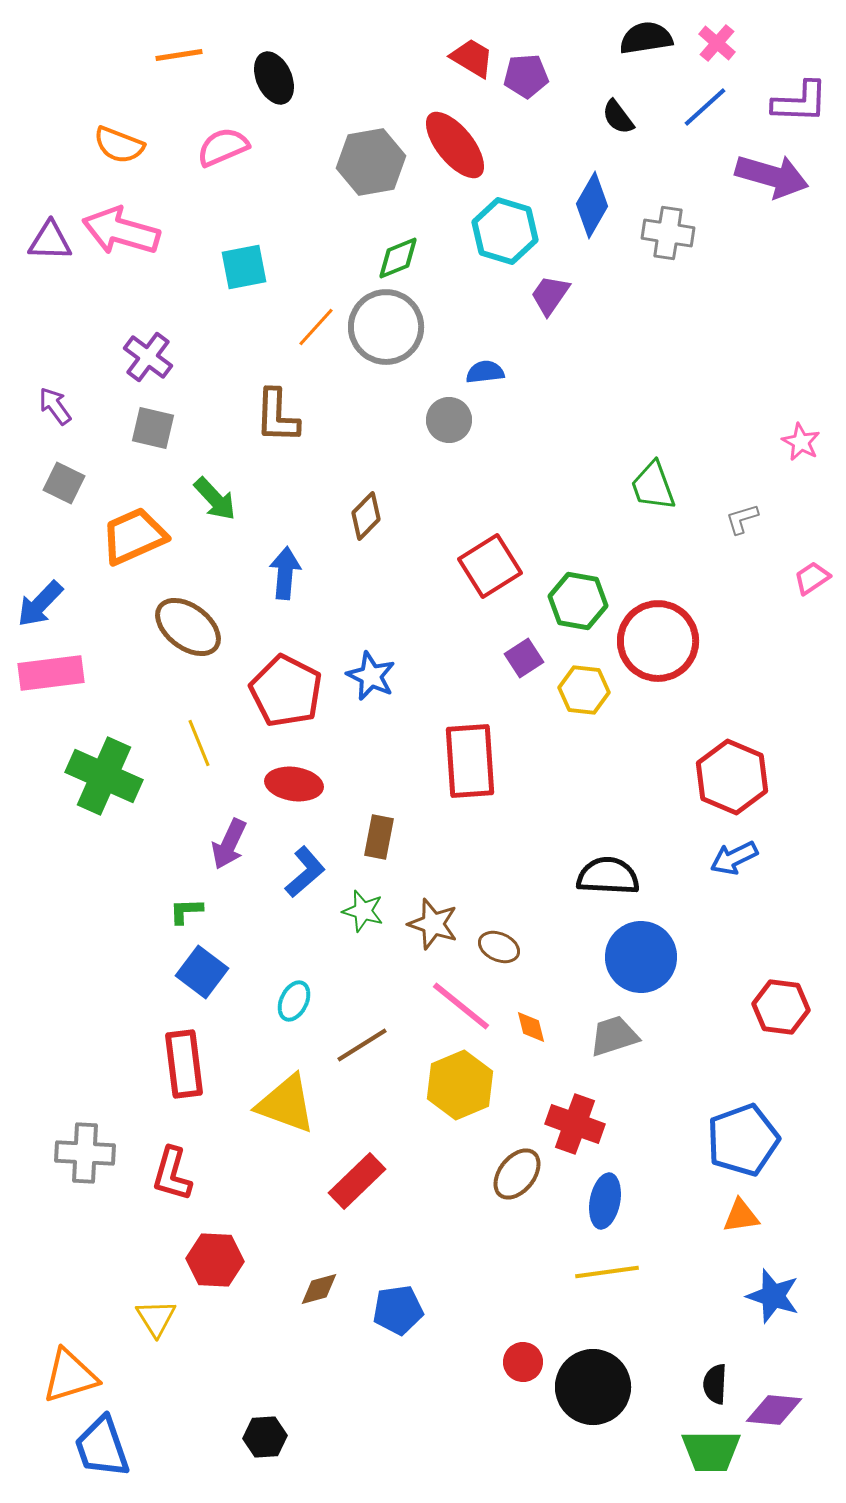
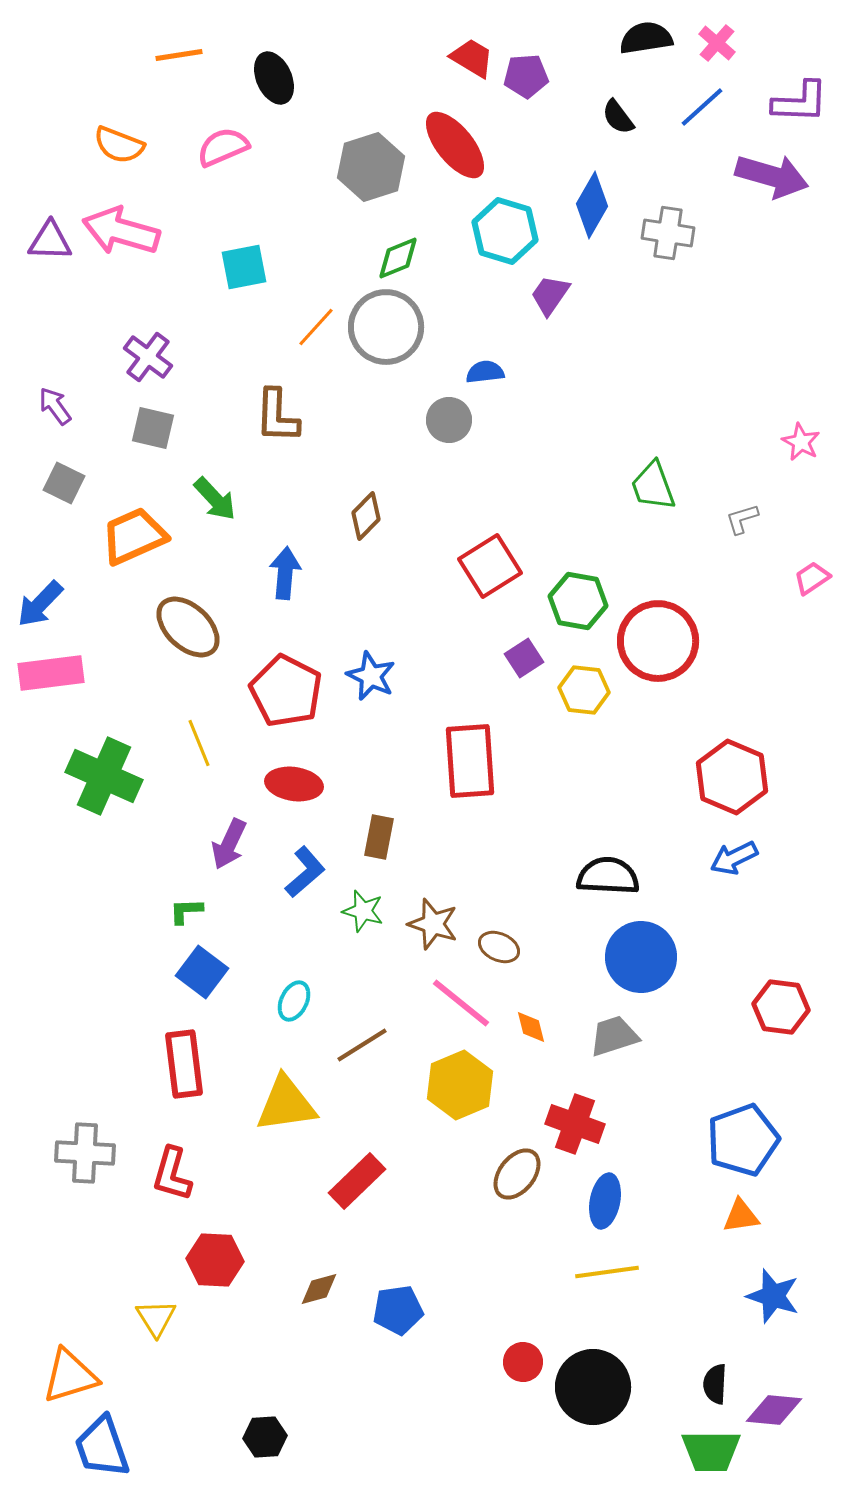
blue line at (705, 107): moved 3 px left
gray hexagon at (371, 162): moved 5 px down; rotated 8 degrees counterclockwise
brown ellipse at (188, 627): rotated 6 degrees clockwise
pink line at (461, 1006): moved 3 px up
yellow triangle at (286, 1104): rotated 28 degrees counterclockwise
